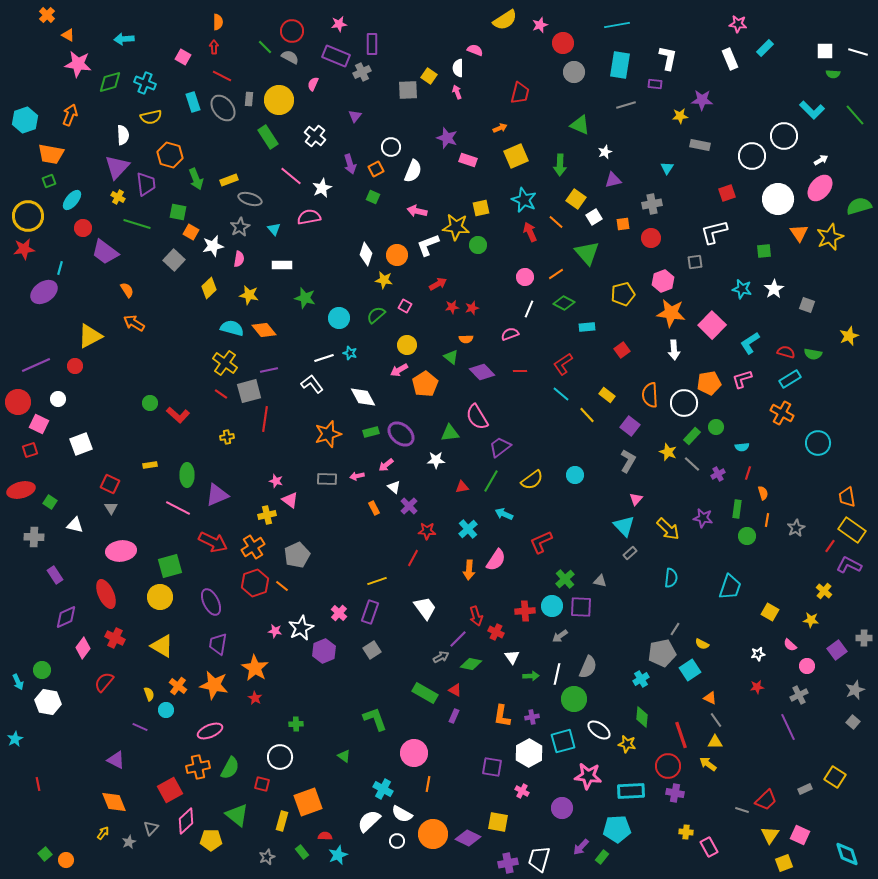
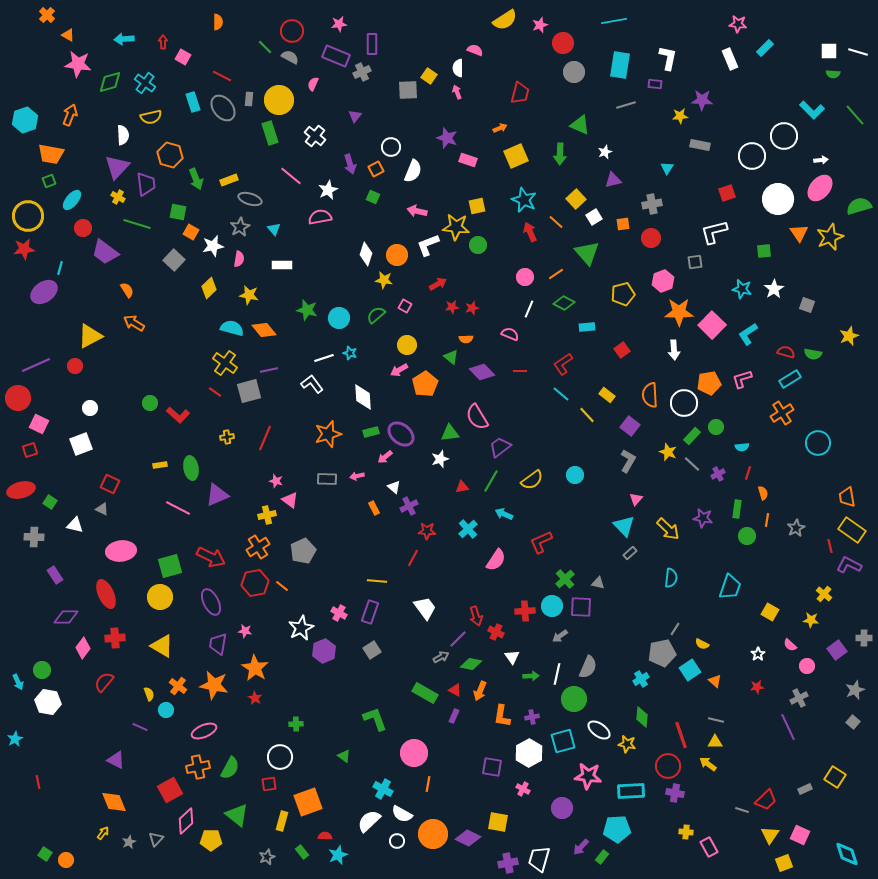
cyan line at (617, 25): moved 3 px left, 4 px up
red arrow at (214, 47): moved 51 px left, 5 px up
white square at (825, 51): moved 4 px right
cyan cross at (145, 83): rotated 15 degrees clockwise
green rectangle at (268, 137): moved 2 px right, 4 px up; rotated 15 degrees clockwise
white arrow at (821, 160): rotated 24 degrees clockwise
green arrow at (560, 165): moved 11 px up
white star at (322, 188): moved 6 px right, 2 px down
yellow square at (576, 199): rotated 12 degrees clockwise
yellow square at (481, 208): moved 4 px left, 2 px up
pink semicircle at (309, 217): moved 11 px right
green star at (305, 298): moved 2 px right, 12 px down
orange star at (671, 313): moved 8 px right, 1 px up; rotated 8 degrees counterclockwise
pink semicircle at (510, 334): rotated 42 degrees clockwise
cyan L-shape at (750, 343): moved 2 px left, 9 px up
red line at (221, 394): moved 6 px left, 2 px up
white diamond at (363, 397): rotated 24 degrees clockwise
white circle at (58, 399): moved 32 px right, 9 px down
red circle at (18, 402): moved 4 px up
orange cross at (782, 413): rotated 30 degrees clockwise
red line at (265, 419): moved 19 px down; rotated 15 degrees clockwise
white star at (436, 460): moved 4 px right, 1 px up; rotated 18 degrees counterclockwise
yellow rectangle at (150, 465): moved 10 px right
pink arrow at (386, 465): moved 1 px left, 8 px up
green ellipse at (187, 475): moved 4 px right, 7 px up; rotated 10 degrees counterclockwise
purple cross at (409, 506): rotated 18 degrees clockwise
gray triangle at (111, 508): moved 9 px left, 1 px down; rotated 32 degrees counterclockwise
red arrow at (213, 542): moved 2 px left, 15 px down
red line at (830, 546): rotated 48 degrees counterclockwise
orange cross at (253, 547): moved 5 px right
gray pentagon at (297, 555): moved 6 px right, 4 px up
orange arrow at (469, 570): moved 11 px right, 121 px down; rotated 18 degrees clockwise
yellow line at (377, 581): rotated 24 degrees clockwise
gray triangle at (600, 581): moved 2 px left, 2 px down
red hexagon at (255, 583): rotated 8 degrees clockwise
yellow cross at (824, 591): moved 3 px down
pink cross at (339, 613): rotated 14 degrees counterclockwise
purple diamond at (66, 617): rotated 25 degrees clockwise
pink star at (275, 631): moved 30 px left
red cross at (115, 638): rotated 30 degrees counterclockwise
white star at (758, 654): rotated 24 degrees counterclockwise
gray cross at (799, 695): moved 3 px down
orange triangle at (710, 698): moved 5 px right, 17 px up; rotated 16 degrees clockwise
gray line at (716, 720): rotated 42 degrees counterclockwise
pink ellipse at (210, 731): moved 6 px left
red line at (38, 784): moved 2 px up
red square at (262, 784): moved 7 px right; rotated 21 degrees counterclockwise
pink cross at (522, 791): moved 1 px right, 2 px up
gray triangle at (151, 828): moved 5 px right, 11 px down
green square at (45, 854): rotated 16 degrees counterclockwise
